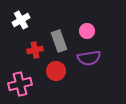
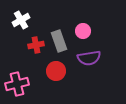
pink circle: moved 4 px left
red cross: moved 1 px right, 5 px up
pink cross: moved 3 px left
